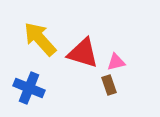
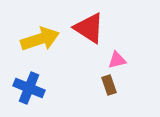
yellow arrow: rotated 114 degrees clockwise
red triangle: moved 6 px right, 25 px up; rotated 16 degrees clockwise
pink triangle: moved 1 px right, 2 px up
